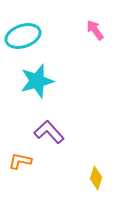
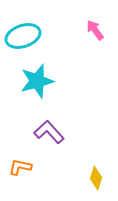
orange L-shape: moved 6 px down
